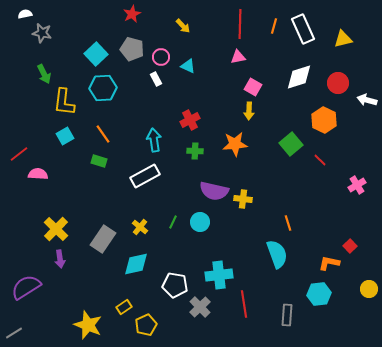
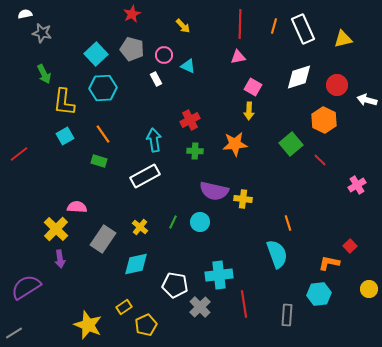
pink circle at (161, 57): moved 3 px right, 2 px up
red circle at (338, 83): moved 1 px left, 2 px down
pink semicircle at (38, 174): moved 39 px right, 33 px down
